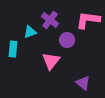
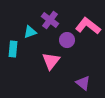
pink L-shape: moved 6 px down; rotated 30 degrees clockwise
